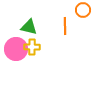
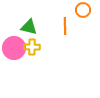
pink circle: moved 2 px left, 1 px up
